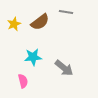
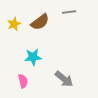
gray line: moved 3 px right; rotated 16 degrees counterclockwise
gray arrow: moved 11 px down
